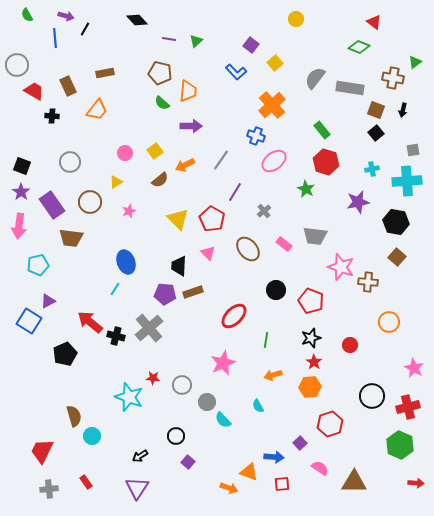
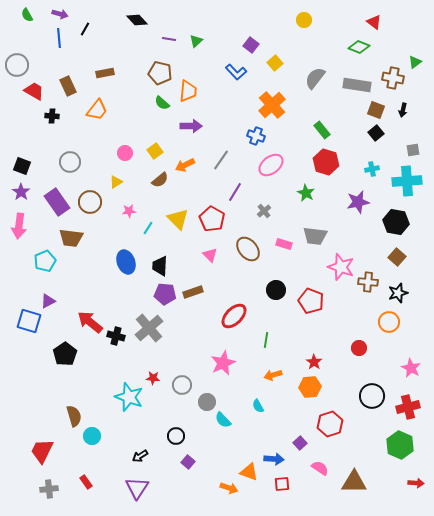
purple arrow at (66, 16): moved 6 px left, 2 px up
yellow circle at (296, 19): moved 8 px right, 1 px down
blue line at (55, 38): moved 4 px right
gray rectangle at (350, 88): moved 7 px right, 3 px up
pink ellipse at (274, 161): moved 3 px left, 4 px down
green star at (306, 189): moved 4 px down
purple rectangle at (52, 205): moved 5 px right, 3 px up
pink star at (129, 211): rotated 16 degrees clockwise
pink rectangle at (284, 244): rotated 21 degrees counterclockwise
pink triangle at (208, 253): moved 2 px right, 2 px down
cyan pentagon at (38, 265): moved 7 px right, 4 px up; rotated 10 degrees counterclockwise
black trapezoid at (179, 266): moved 19 px left
cyan line at (115, 289): moved 33 px right, 61 px up
blue square at (29, 321): rotated 15 degrees counterclockwise
black star at (311, 338): moved 87 px right, 45 px up
red circle at (350, 345): moved 9 px right, 3 px down
black pentagon at (65, 354): rotated 10 degrees counterclockwise
pink star at (414, 368): moved 3 px left
blue arrow at (274, 457): moved 2 px down
